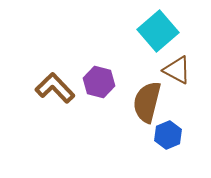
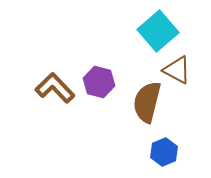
blue hexagon: moved 4 px left, 17 px down
